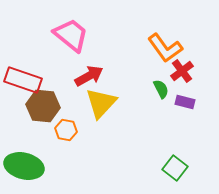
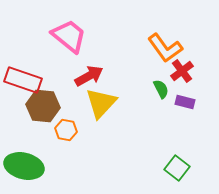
pink trapezoid: moved 2 px left, 1 px down
green square: moved 2 px right
